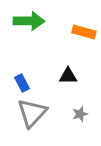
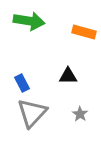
green arrow: rotated 8 degrees clockwise
gray star: rotated 21 degrees counterclockwise
